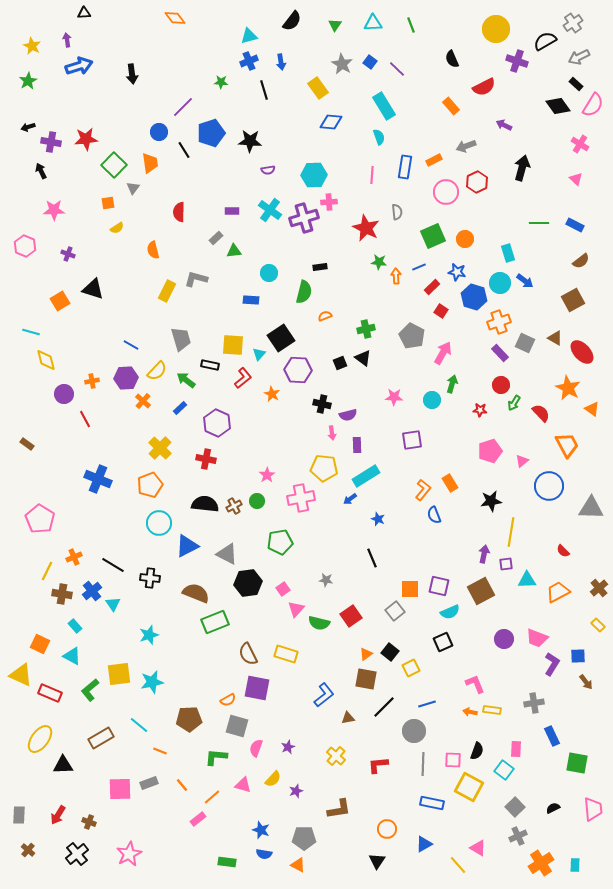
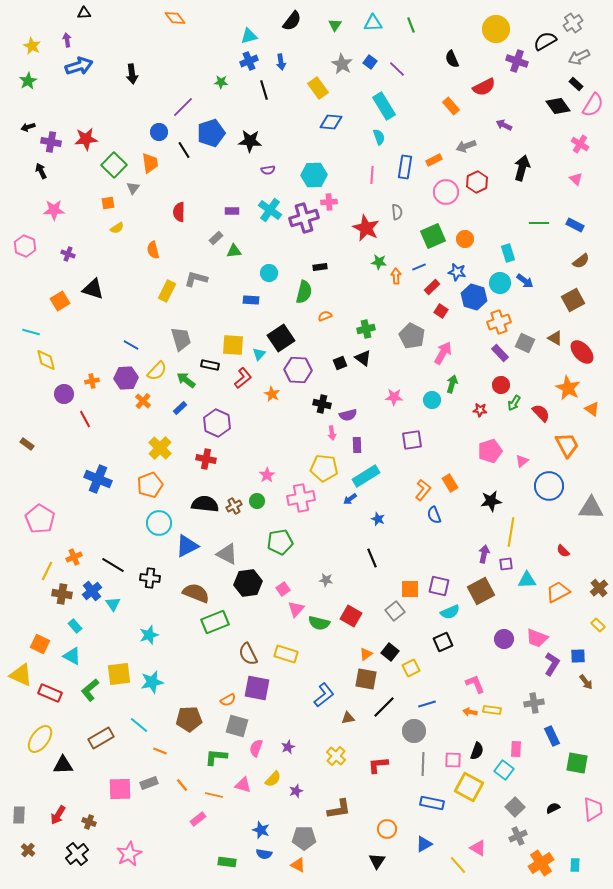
red square at (351, 616): rotated 25 degrees counterclockwise
orange line at (212, 797): moved 2 px right, 2 px up; rotated 54 degrees clockwise
